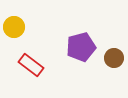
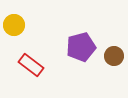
yellow circle: moved 2 px up
brown circle: moved 2 px up
